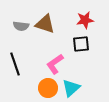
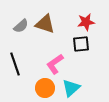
red star: moved 1 px right, 2 px down
gray semicircle: rotated 49 degrees counterclockwise
orange circle: moved 3 px left
